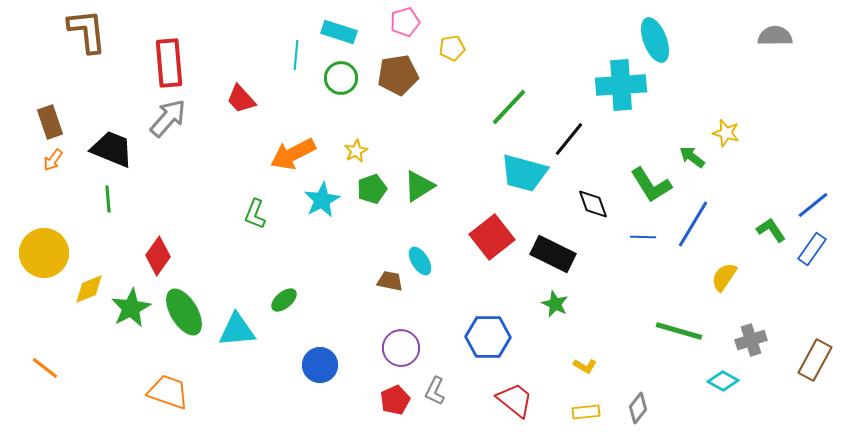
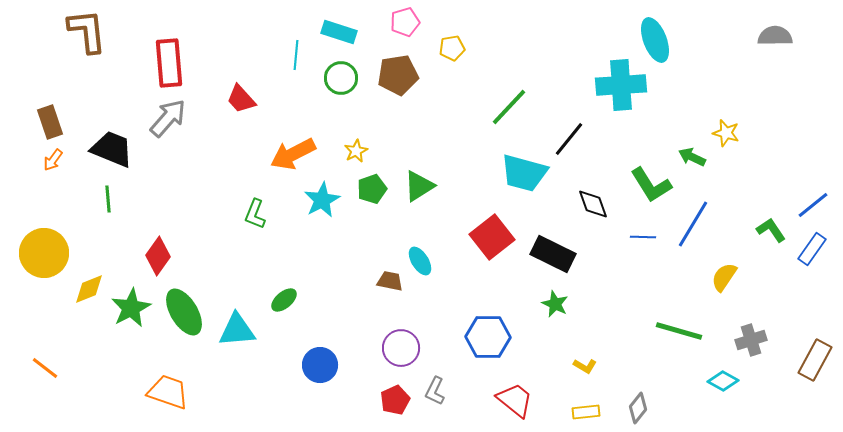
green arrow at (692, 157): rotated 12 degrees counterclockwise
